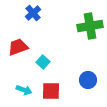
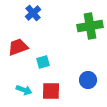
cyan square: rotated 32 degrees clockwise
